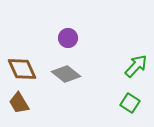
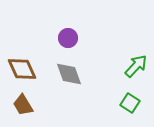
gray diamond: moved 3 px right; rotated 32 degrees clockwise
brown trapezoid: moved 4 px right, 2 px down
